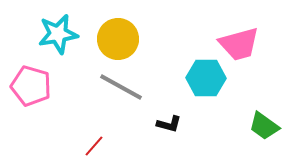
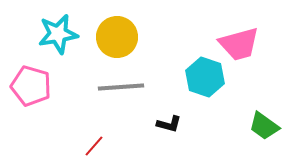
yellow circle: moved 1 px left, 2 px up
cyan hexagon: moved 1 px left, 1 px up; rotated 18 degrees clockwise
gray line: rotated 33 degrees counterclockwise
